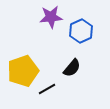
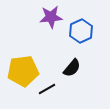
yellow pentagon: rotated 12 degrees clockwise
